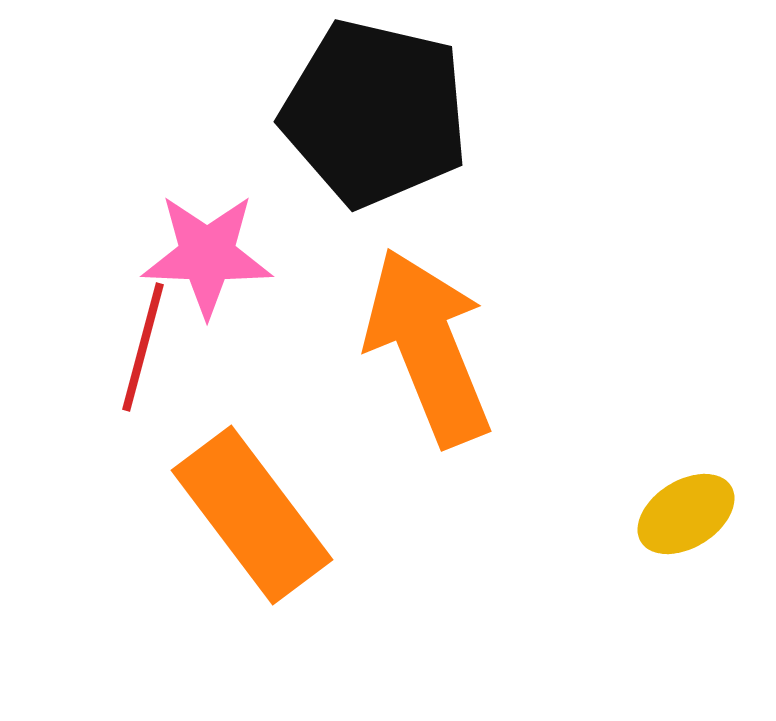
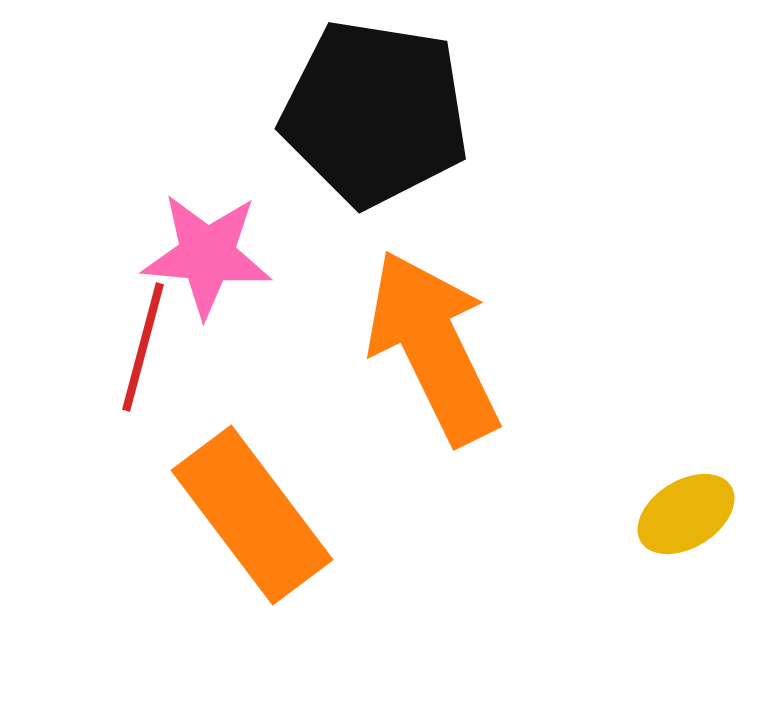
black pentagon: rotated 4 degrees counterclockwise
pink star: rotated 3 degrees clockwise
orange arrow: moved 5 px right; rotated 4 degrees counterclockwise
